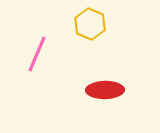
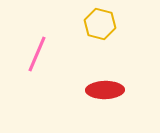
yellow hexagon: moved 10 px right; rotated 8 degrees counterclockwise
